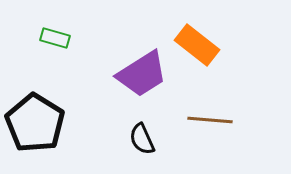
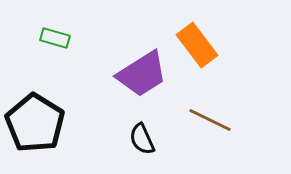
orange rectangle: rotated 15 degrees clockwise
brown line: rotated 21 degrees clockwise
